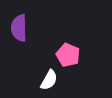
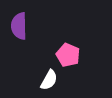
purple semicircle: moved 2 px up
